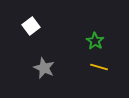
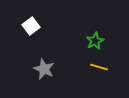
green star: rotated 12 degrees clockwise
gray star: moved 1 px down
